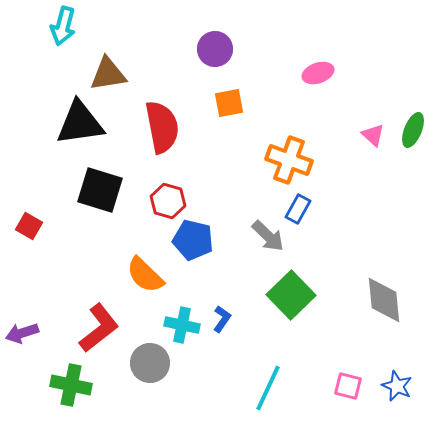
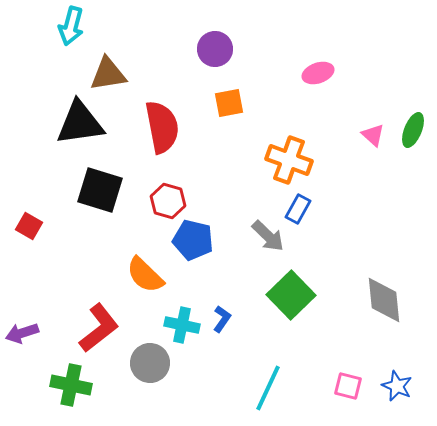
cyan arrow: moved 8 px right
